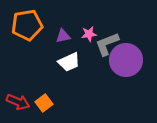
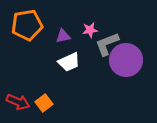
pink star: moved 1 px right, 4 px up
